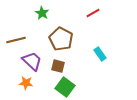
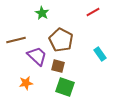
red line: moved 1 px up
brown pentagon: moved 1 px down
purple trapezoid: moved 5 px right, 5 px up
orange star: rotated 16 degrees counterclockwise
green square: rotated 18 degrees counterclockwise
